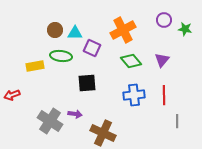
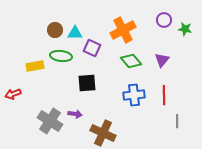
red arrow: moved 1 px right, 1 px up
